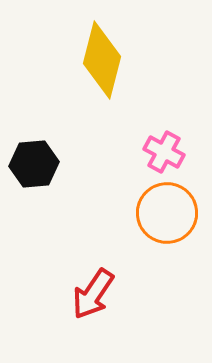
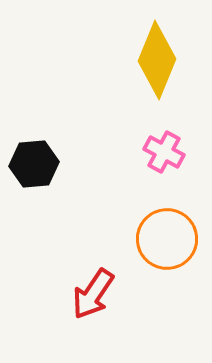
yellow diamond: moved 55 px right; rotated 8 degrees clockwise
orange circle: moved 26 px down
